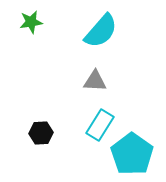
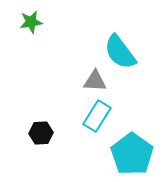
cyan semicircle: moved 19 px right, 21 px down; rotated 102 degrees clockwise
cyan rectangle: moved 3 px left, 9 px up
